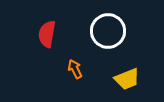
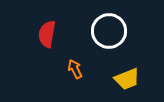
white circle: moved 1 px right
